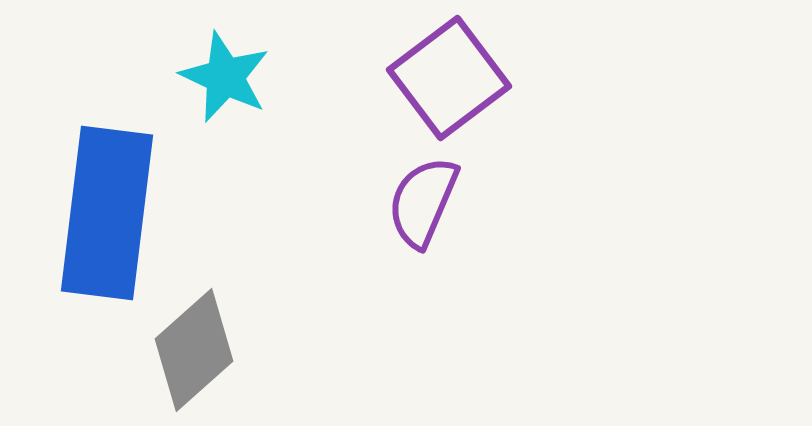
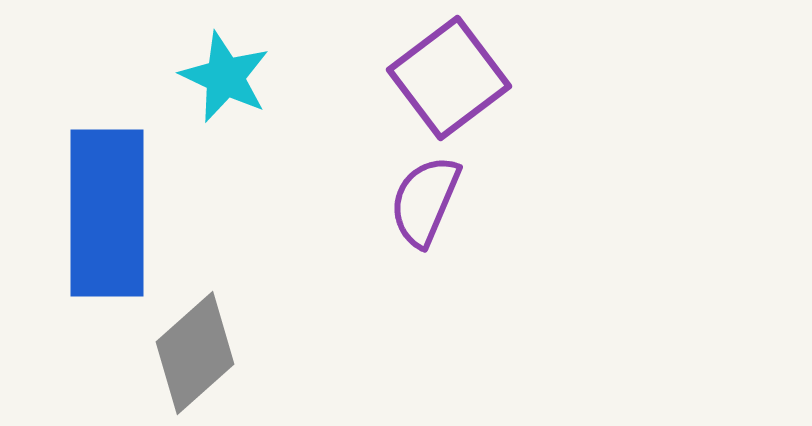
purple semicircle: moved 2 px right, 1 px up
blue rectangle: rotated 7 degrees counterclockwise
gray diamond: moved 1 px right, 3 px down
